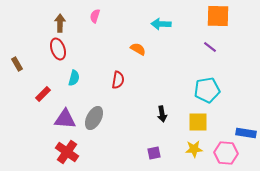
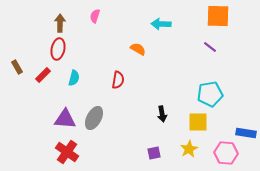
red ellipse: rotated 30 degrees clockwise
brown rectangle: moved 3 px down
cyan pentagon: moved 3 px right, 4 px down
red rectangle: moved 19 px up
yellow star: moved 5 px left; rotated 24 degrees counterclockwise
